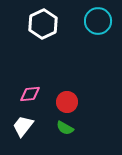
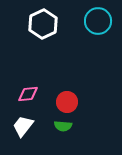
pink diamond: moved 2 px left
green semicircle: moved 2 px left, 2 px up; rotated 24 degrees counterclockwise
